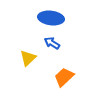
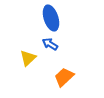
blue ellipse: rotated 65 degrees clockwise
blue arrow: moved 2 px left, 1 px down
